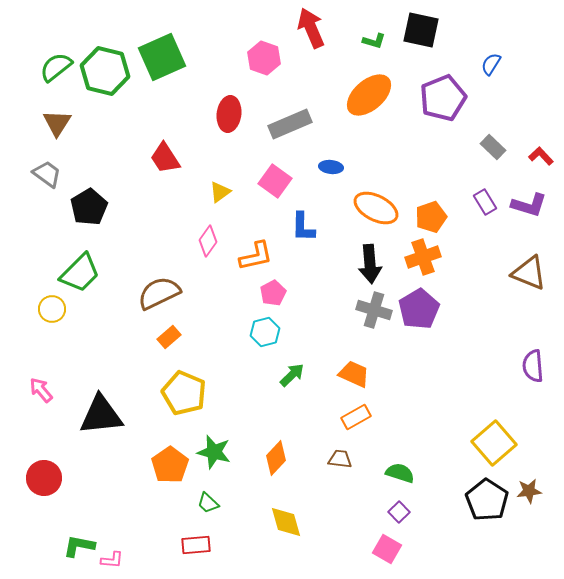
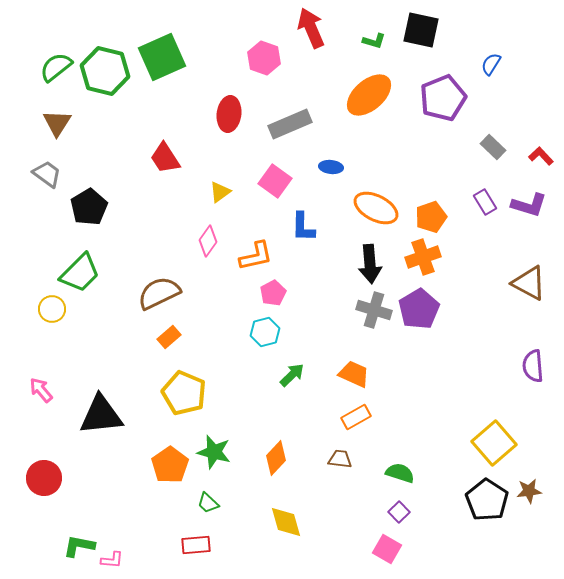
brown triangle at (529, 273): moved 10 px down; rotated 6 degrees clockwise
